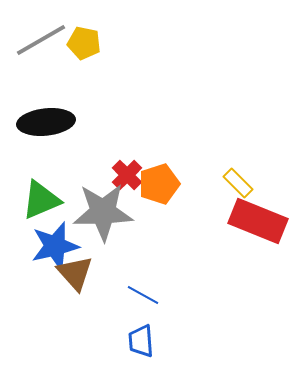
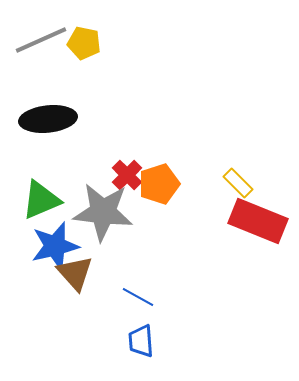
gray line: rotated 6 degrees clockwise
black ellipse: moved 2 px right, 3 px up
gray star: rotated 8 degrees clockwise
blue line: moved 5 px left, 2 px down
